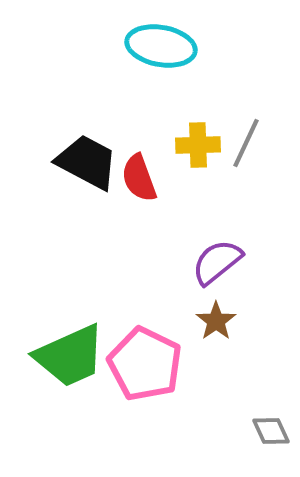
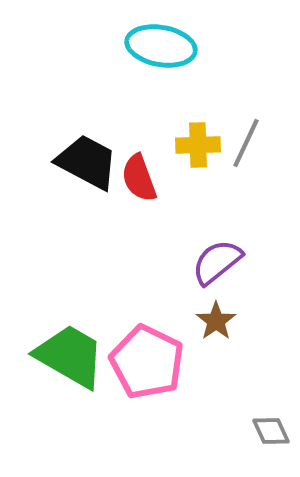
green trapezoid: rotated 126 degrees counterclockwise
pink pentagon: moved 2 px right, 2 px up
